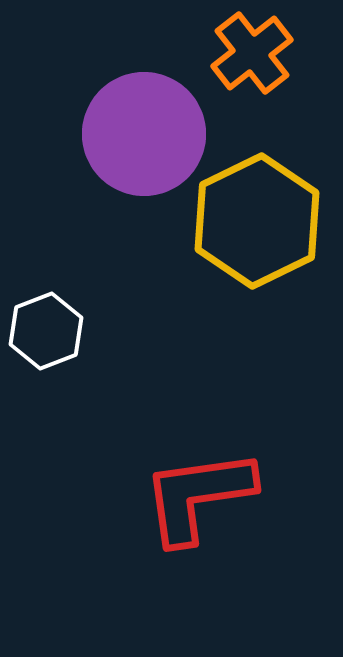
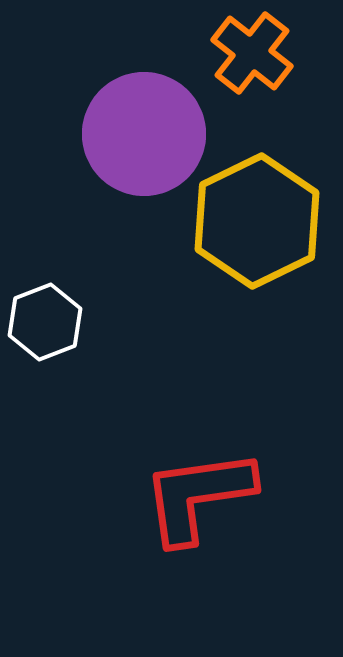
orange cross: rotated 14 degrees counterclockwise
white hexagon: moved 1 px left, 9 px up
